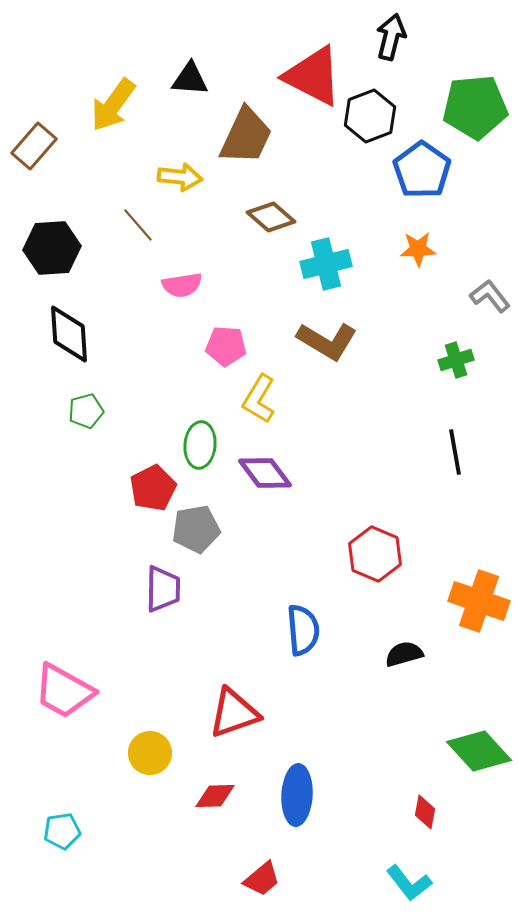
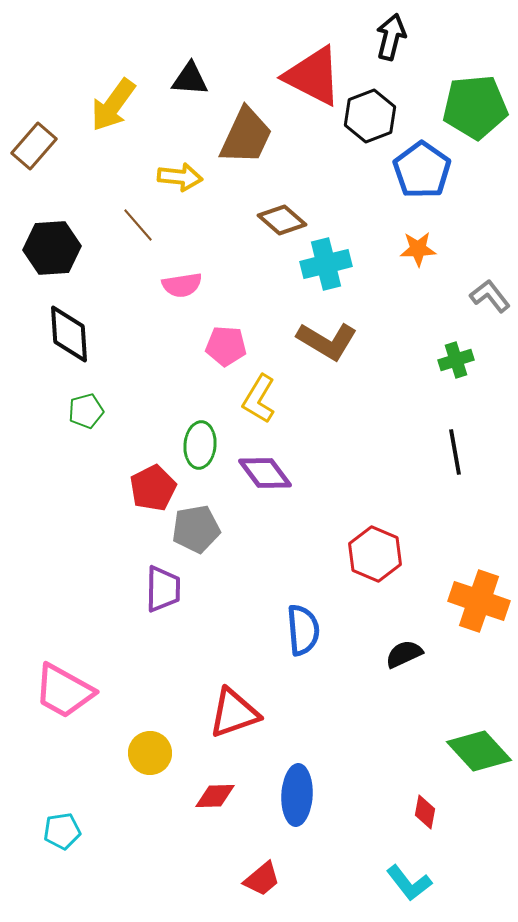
brown diamond at (271, 217): moved 11 px right, 3 px down
black semicircle at (404, 654): rotated 9 degrees counterclockwise
